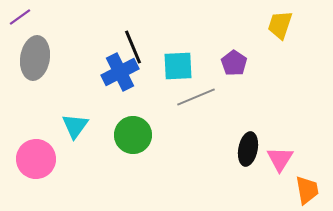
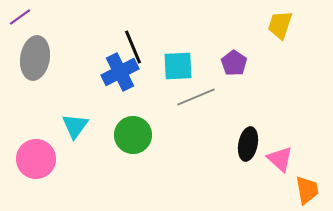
black ellipse: moved 5 px up
pink triangle: rotated 20 degrees counterclockwise
